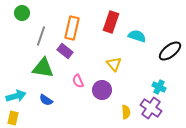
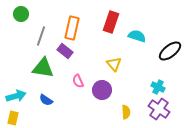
green circle: moved 1 px left, 1 px down
cyan cross: moved 1 px left
purple cross: moved 8 px right, 1 px down
